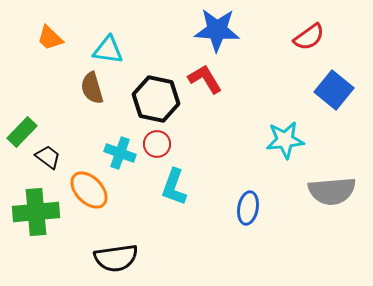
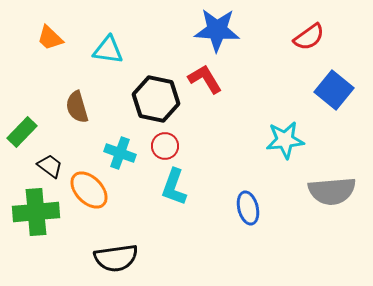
brown semicircle: moved 15 px left, 19 px down
red circle: moved 8 px right, 2 px down
black trapezoid: moved 2 px right, 9 px down
blue ellipse: rotated 24 degrees counterclockwise
